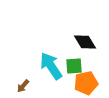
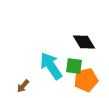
black diamond: moved 1 px left
green square: rotated 12 degrees clockwise
orange pentagon: moved 3 px up
